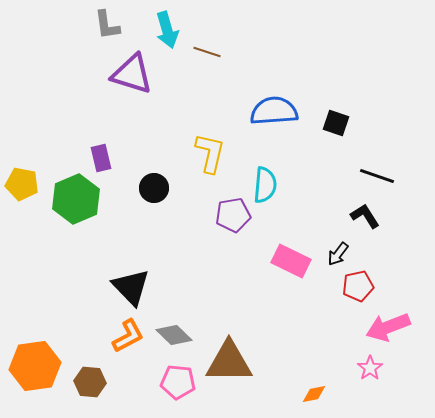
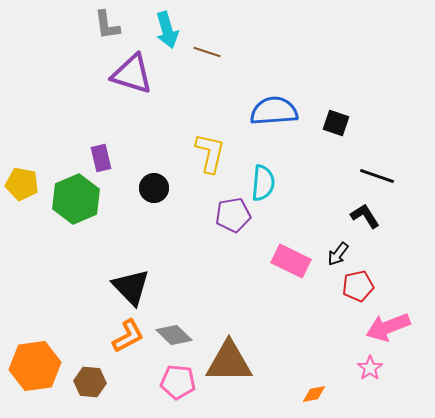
cyan semicircle: moved 2 px left, 2 px up
